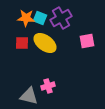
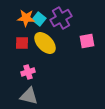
cyan square: moved 1 px left, 1 px down; rotated 16 degrees clockwise
yellow ellipse: rotated 10 degrees clockwise
pink cross: moved 20 px left, 14 px up
